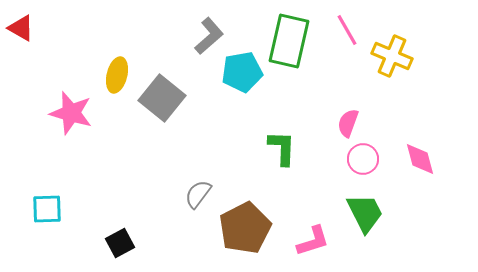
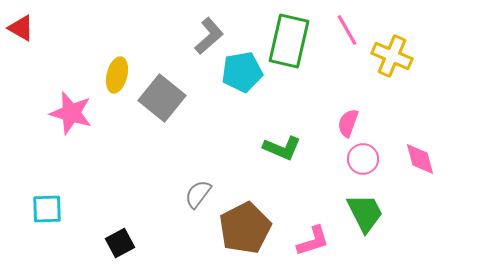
green L-shape: rotated 111 degrees clockwise
